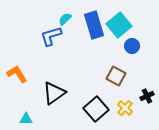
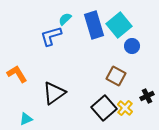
black square: moved 8 px right, 1 px up
cyan triangle: rotated 24 degrees counterclockwise
